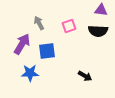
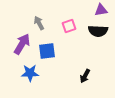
purple triangle: rotated 16 degrees counterclockwise
black arrow: rotated 88 degrees clockwise
